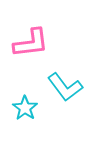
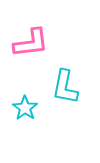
cyan L-shape: rotated 48 degrees clockwise
